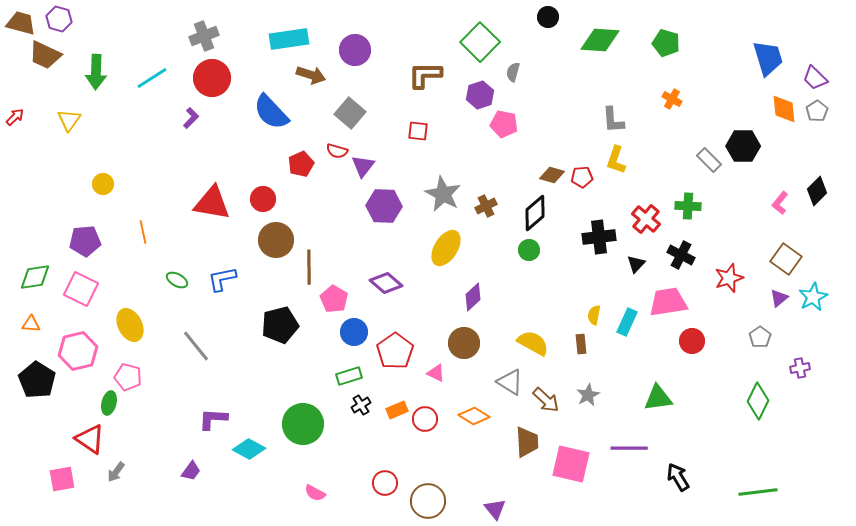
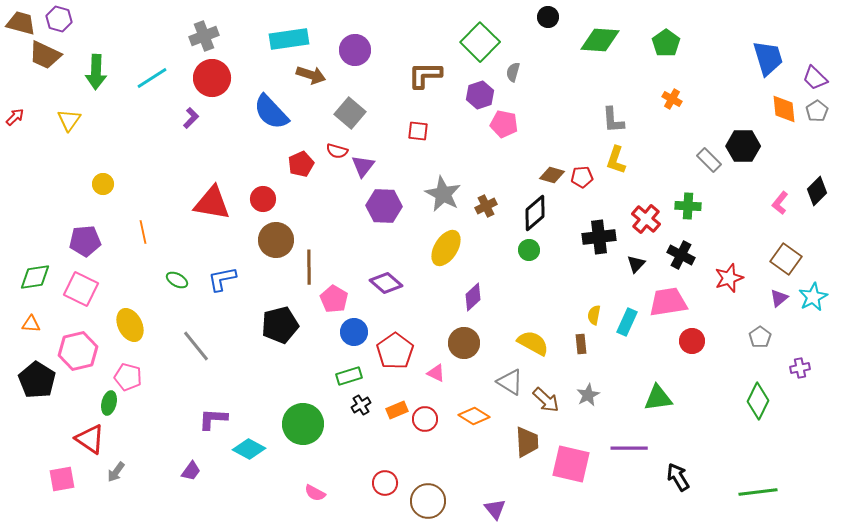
green pentagon at (666, 43): rotated 20 degrees clockwise
